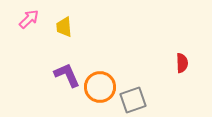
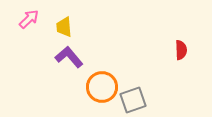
red semicircle: moved 1 px left, 13 px up
purple L-shape: moved 2 px right, 18 px up; rotated 16 degrees counterclockwise
orange circle: moved 2 px right
